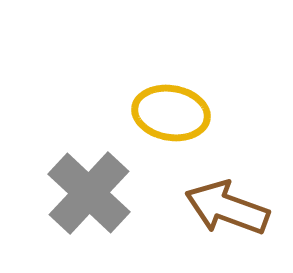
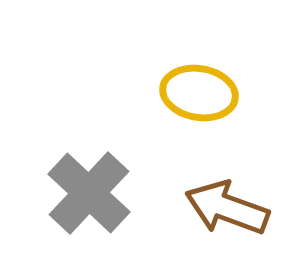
yellow ellipse: moved 28 px right, 20 px up
